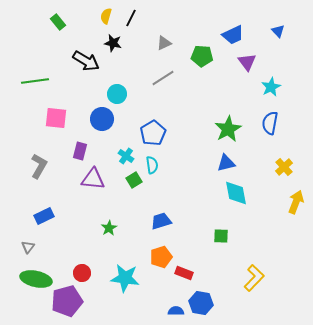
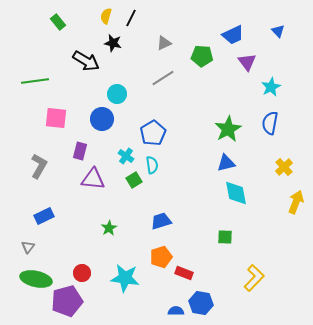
green square at (221, 236): moved 4 px right, 1 px down
